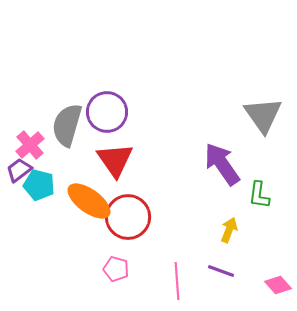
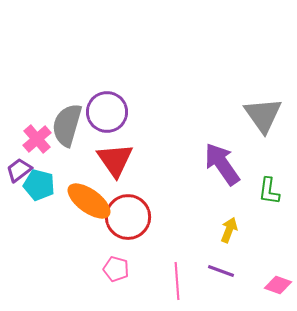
pink cross: moved 7 px right, 6 px up
green L-shape: moved 10 px right, 4 px up
pink diamond: rotated 28 degrees counterclockwise
